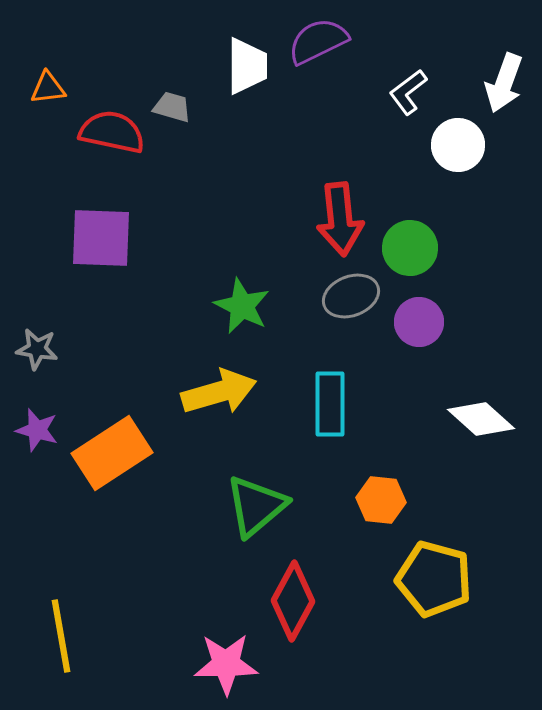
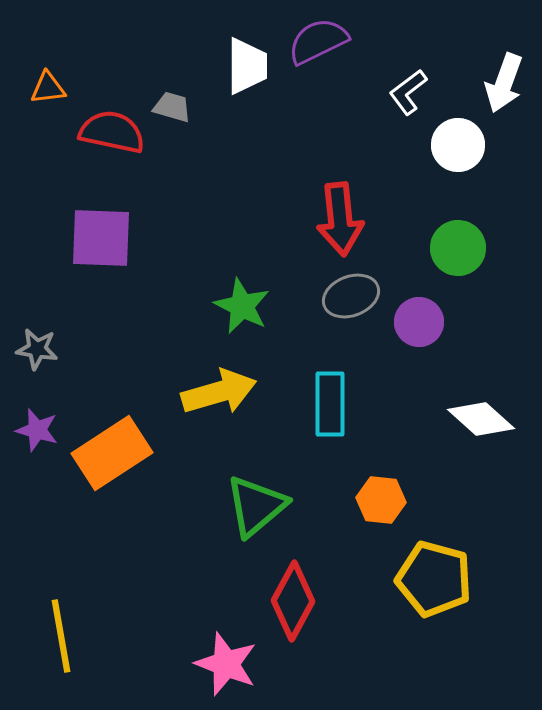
green circle: moved 48 px right
pink star: rotated 22 degrees clockwise
